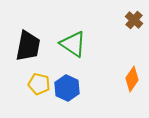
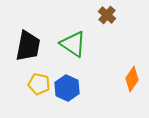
brown cross: moved 27 px left, 5 px up
